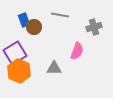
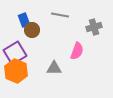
brown circle: moved 2 px left, 3 px down
orange hexagon: moved 3 px left
